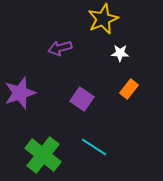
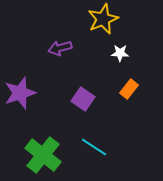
purple square: moved 1 px right
